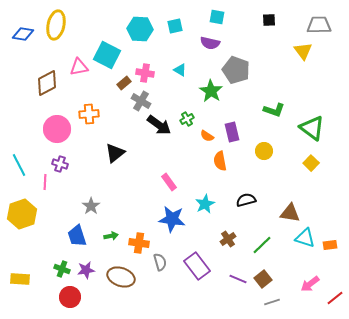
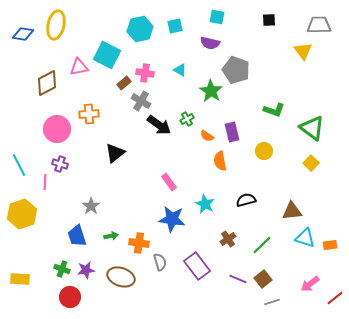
cyan hexagon at (140, 29): rotated 15 degrees counterclockwise
cyan star at (205, 204): rotated 18 degrees counterclockwise
brown triangle at (290, 213): moved 2 px right, 2 px up; rotated 15 degrees counterclockwise
